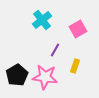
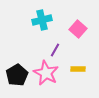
cyan cross: rotated 24 degrees clockwise
pink square: rotated 18 degrees counterclockwise
yellow rectangle: moved 3 px right, 3 px down; rotated 72 degrees clockwise
pink star: moved 1 px right, 4 px up; rotated 20 degrees clockwise
